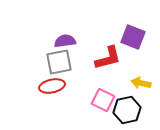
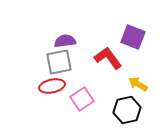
red L-shape: rotated 112 degrees counterclockwise
yellow arrow: moved 3 px left, 1 px down; rotated 18 degrees clockwise
pink square: moved 21 px left, 1 px up; rotated 30 degrees clockwise
